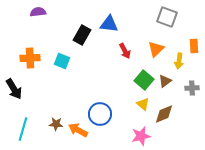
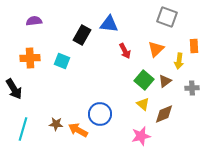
purple semicircle: moved 4 px left, 9 px down
